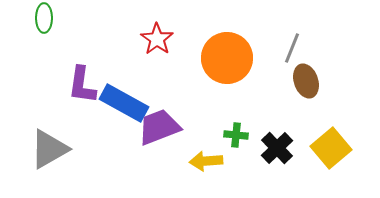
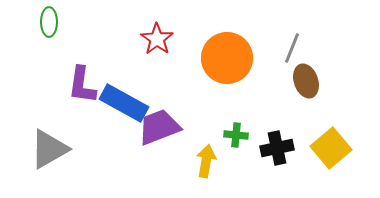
green ellipse: moved 5 px right, 4 px down
black cross: rotated 32 degrees clockwise
yellow arrow: rotated 104 degrees clockwise
